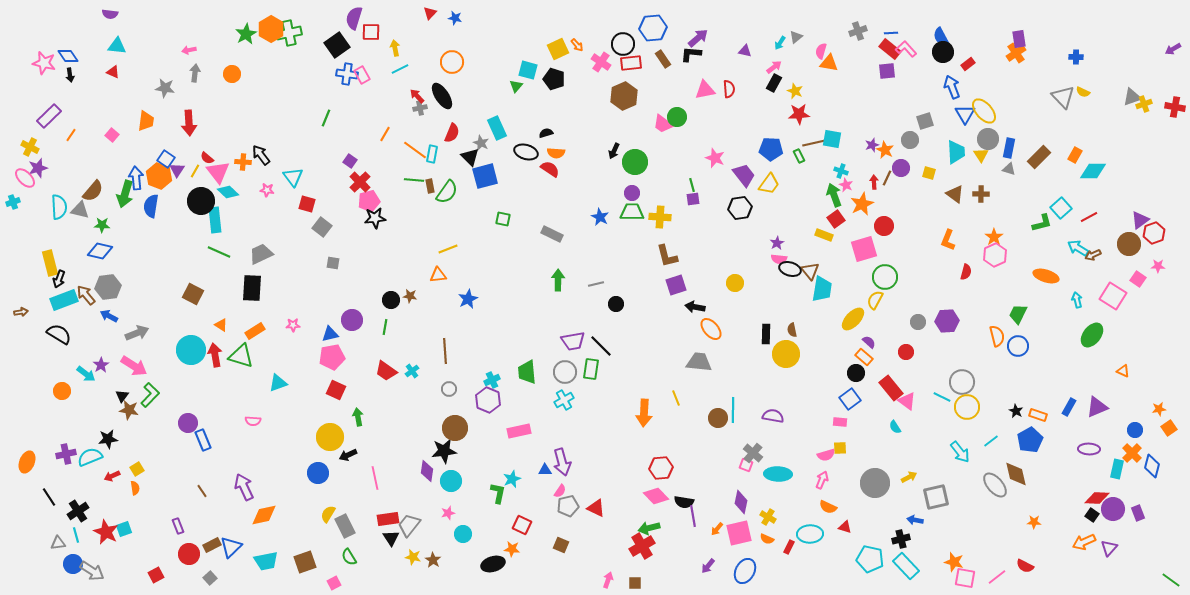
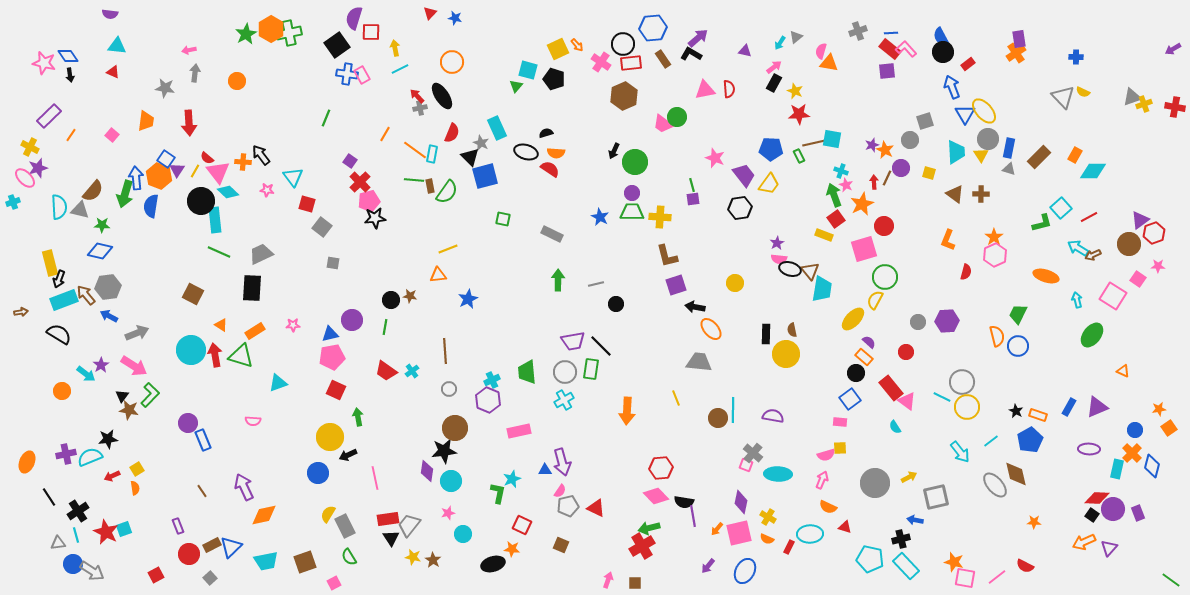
black L-shape at (691, 54): rotated 25 degrees clockwise
orange circle at (232, 74): moved 5 px right, 7 px down
orange arrow at (644, 413): moved 17 px left, 2 px up
